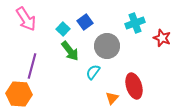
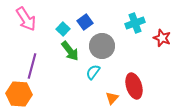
gray circle: moved 5 px left
